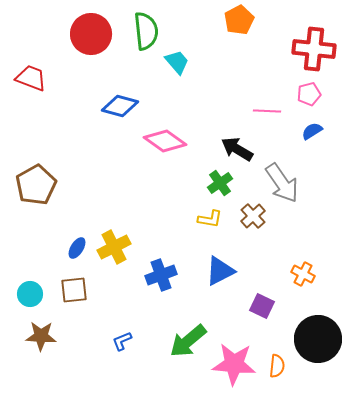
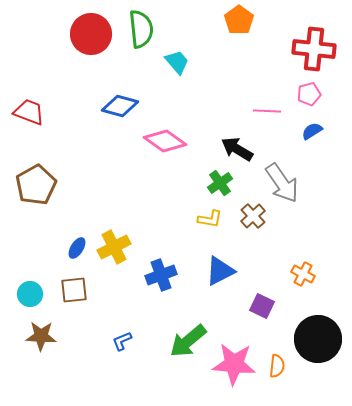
orange pentagon: rotated 8 degrees counterclockwise
green semicircle: moved 5 px left, 2 px up
red trapezoid: moved 2 px left, 34 px down
